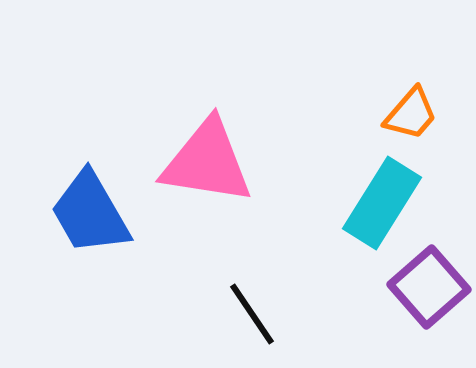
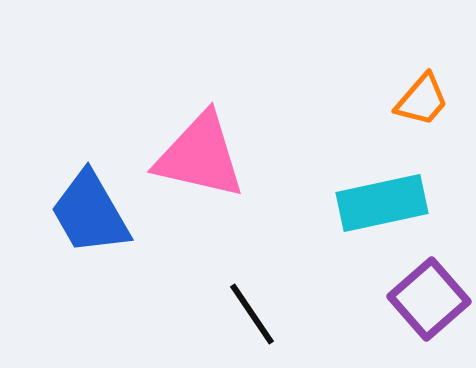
orange trapezoid: moved 11 px right, 14 px up
pink triangle: moved 7 px left, 6 px up; rotated 4 degrees clockwise
cyan rectangle: rotated 46 degrees clockwise
purple square: moved 12 px down
